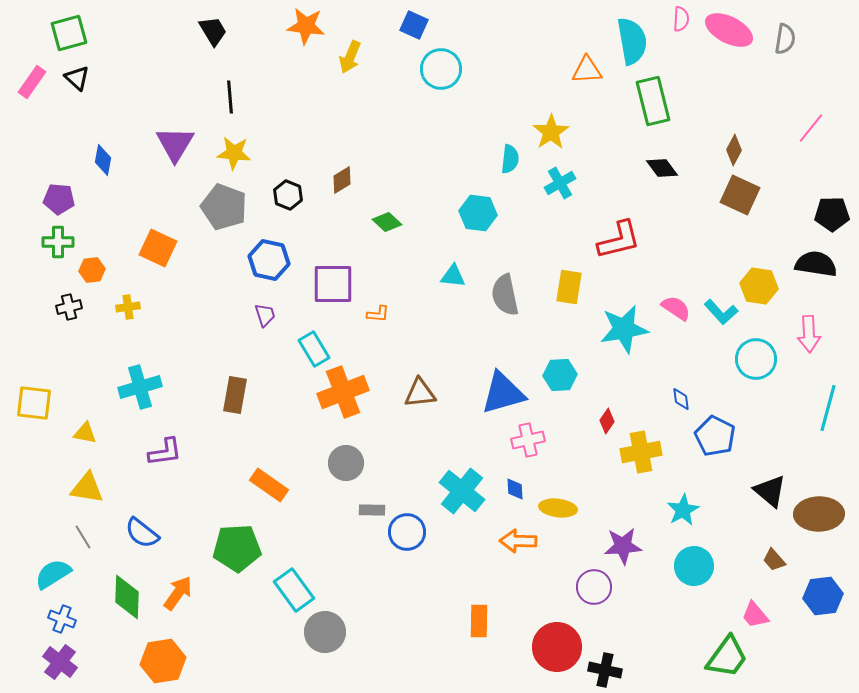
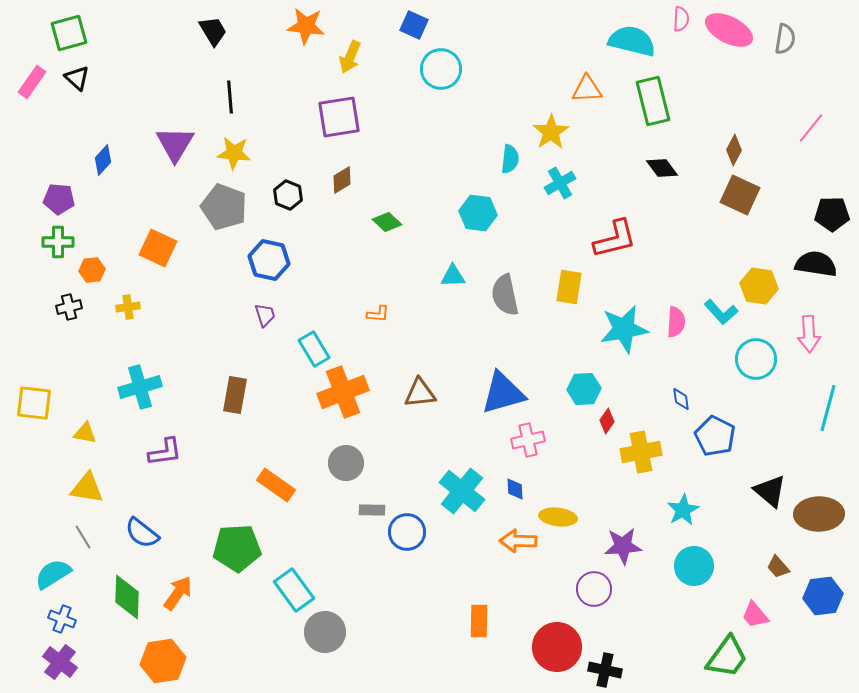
cyan semicircle at (632, 41): rotated 66 degrees counterclockwise
orange triangle at (587, 70): moved 19 px down
blue diamond at (103, 160): rotated 32 degrees clockwise
red L-shape at (619, 240): moved 4 px left, 1 px up
cyan triangle at (453, 276): rotated 8 degrees counterclockwise
purple square at (333, 284): moved 6 px right, 167 px up; rotated 9 degrees counterclockwise
pink semicircle at (676, 308): moved 14 px down; rotated 60 degrees clockwise
cyan hexagon at (560, 375): moved 24 px right, 14 px down
orange rectangle at (269, 485): moved 7 px right
yellow ellipse at (558, 508): moved 9 px down
brown trapezoid at (774, 560): moved 4 px right, 7 px down
purple circle at (594, 587): moved 2 px down
